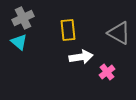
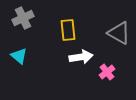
cyan triangle: moved 14 px down
